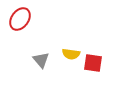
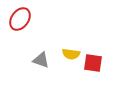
gray triangle: rotated 30 degrees counterclockwise
